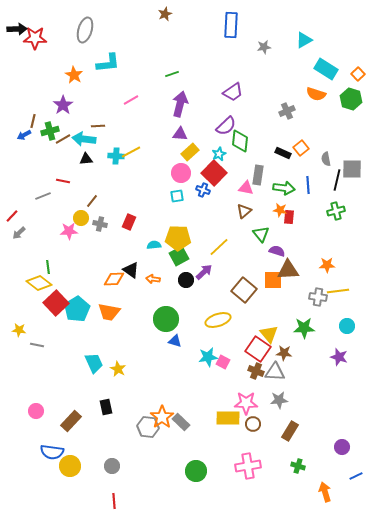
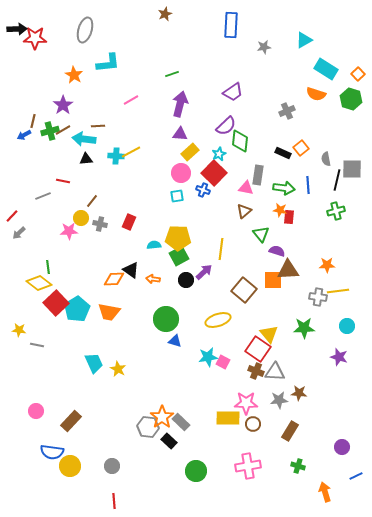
brown line at (63, 139): moved 9 px up
yellow line at (219, 247): moved 2 px right, 2 px down; rotated 40 degrees counterclockwise
brown star at (284, 353): moved 15 px right, 40 px down
black rectangle at (106, 407): moved 63 px right, 34 px down; rotated 35 degrees counterclockwise
